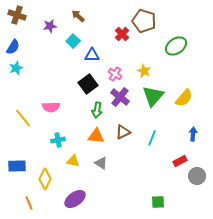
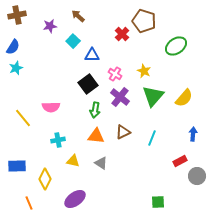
brown cross: rotated 30 degrees counterclockwise
green arrow: moved 2 px left
